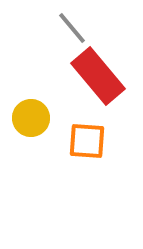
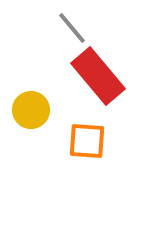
yellow circle: moved 8 px up
